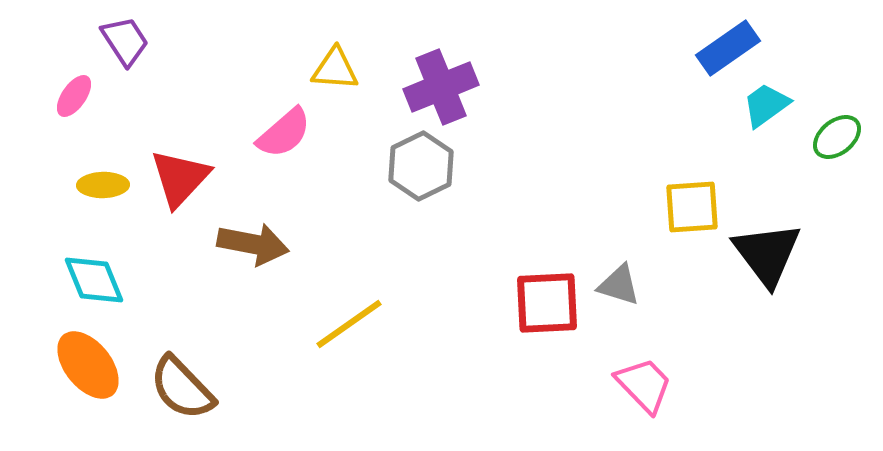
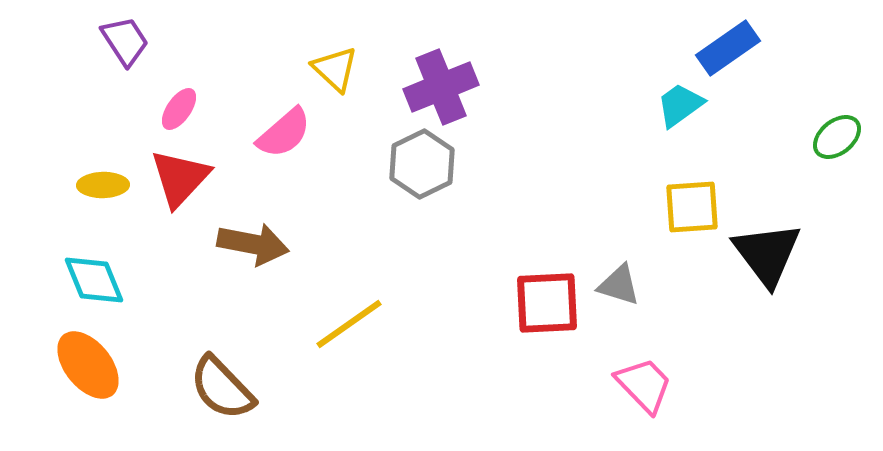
yellow triangle: rotated 39 degrees clockwise
pink ellipse: moved 105 px right, 13 px down
cyan trapezoid: moved 86 px left
gray hexagon: moved 1 px right, 2 px up
brown semicircle: moved 40 px right
